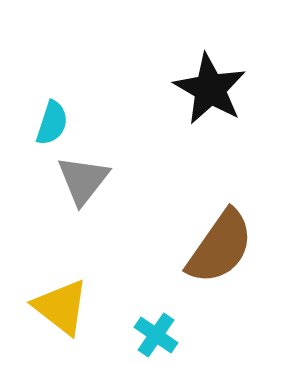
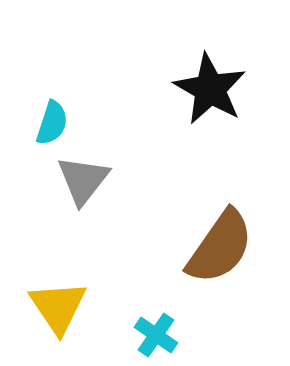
yellow triangle: moved 3 px left; rotated 18 degrees clockwise
